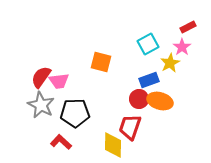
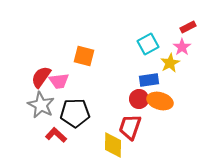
orange square: moved 17 px left, 6 px up
blue rectangle: rotated 12 degrees clockwise
red L-shape: moved 5 px left, 7 px up
